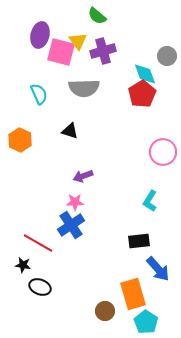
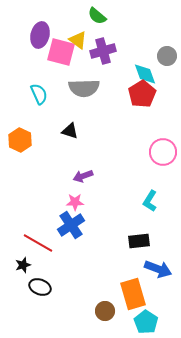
yellow triangle: moved 1 px up; rotated 18 degrees counterclockwise
black star: rotated 28 degrees counterclockwise
blue arrow: rotated 28 degrees counterclockwise
